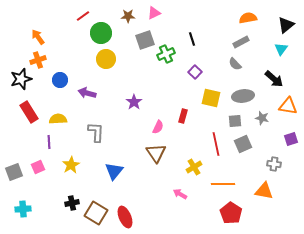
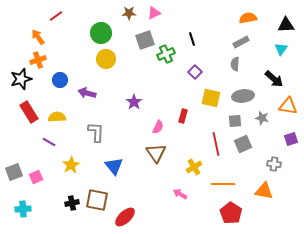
red line at (83, 16): moved 27 px left
brown star at (128, 16): moved 1 px right, 3 px up
black triangle at (286, 25): rotated 36 degrees clockwise
gray semicircle at (235, 64): rotated 48 degrees clockwise
yellow semicircle at (58, 119): moved 1 px left, 2 px up
purple line at (49, 142): rotated 56 degrees counterclockwise
pink square at (38, 167): moved 2 px left, 10 px down
blue triangle at (114, 171): moved 5 px up; rotated 18 degrees counterclockwise
brown square at (96, 213): moved 1 px right, 13 px up; rotated 20 degrees counterclockwise
red ellipse at (125, 217): rotated 70 degrees clockwise
